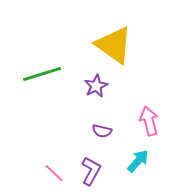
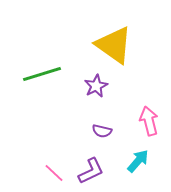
purple L-shape: rotated 36 degrees clockwise
